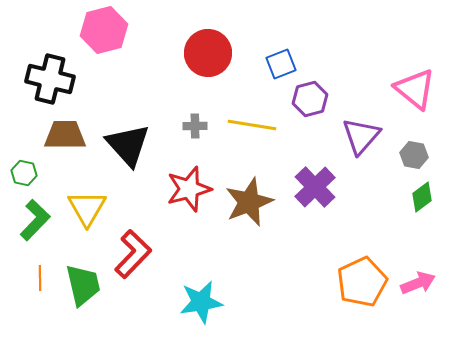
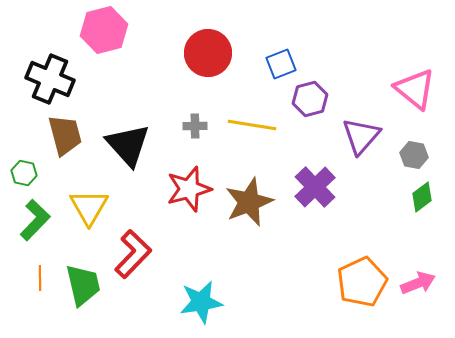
black cross: rotated 9 degrees clockwise
brown trapezoid: rotated 75 degrees clockwise
yellow triangle: moved 2 px right, 1 px up
